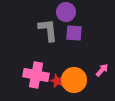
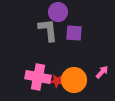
purple circle: moved 8 px left
pink arrow: moved 2 px down
pink cross: moved 2 px right, 2 px down
red star: rotated 16 degrees counterclockwise
